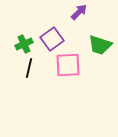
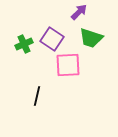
purple square: rotated 20 degrees counterclockwise
green trapezoid: moved 9 px left, 7 px up
black line: moved 8 px right, 28 px down
